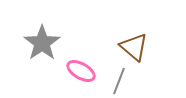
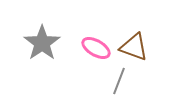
brown triangle: rotated 20 degrees counterclockwise
pink ellipse: moved 15 px right, 23 px up
